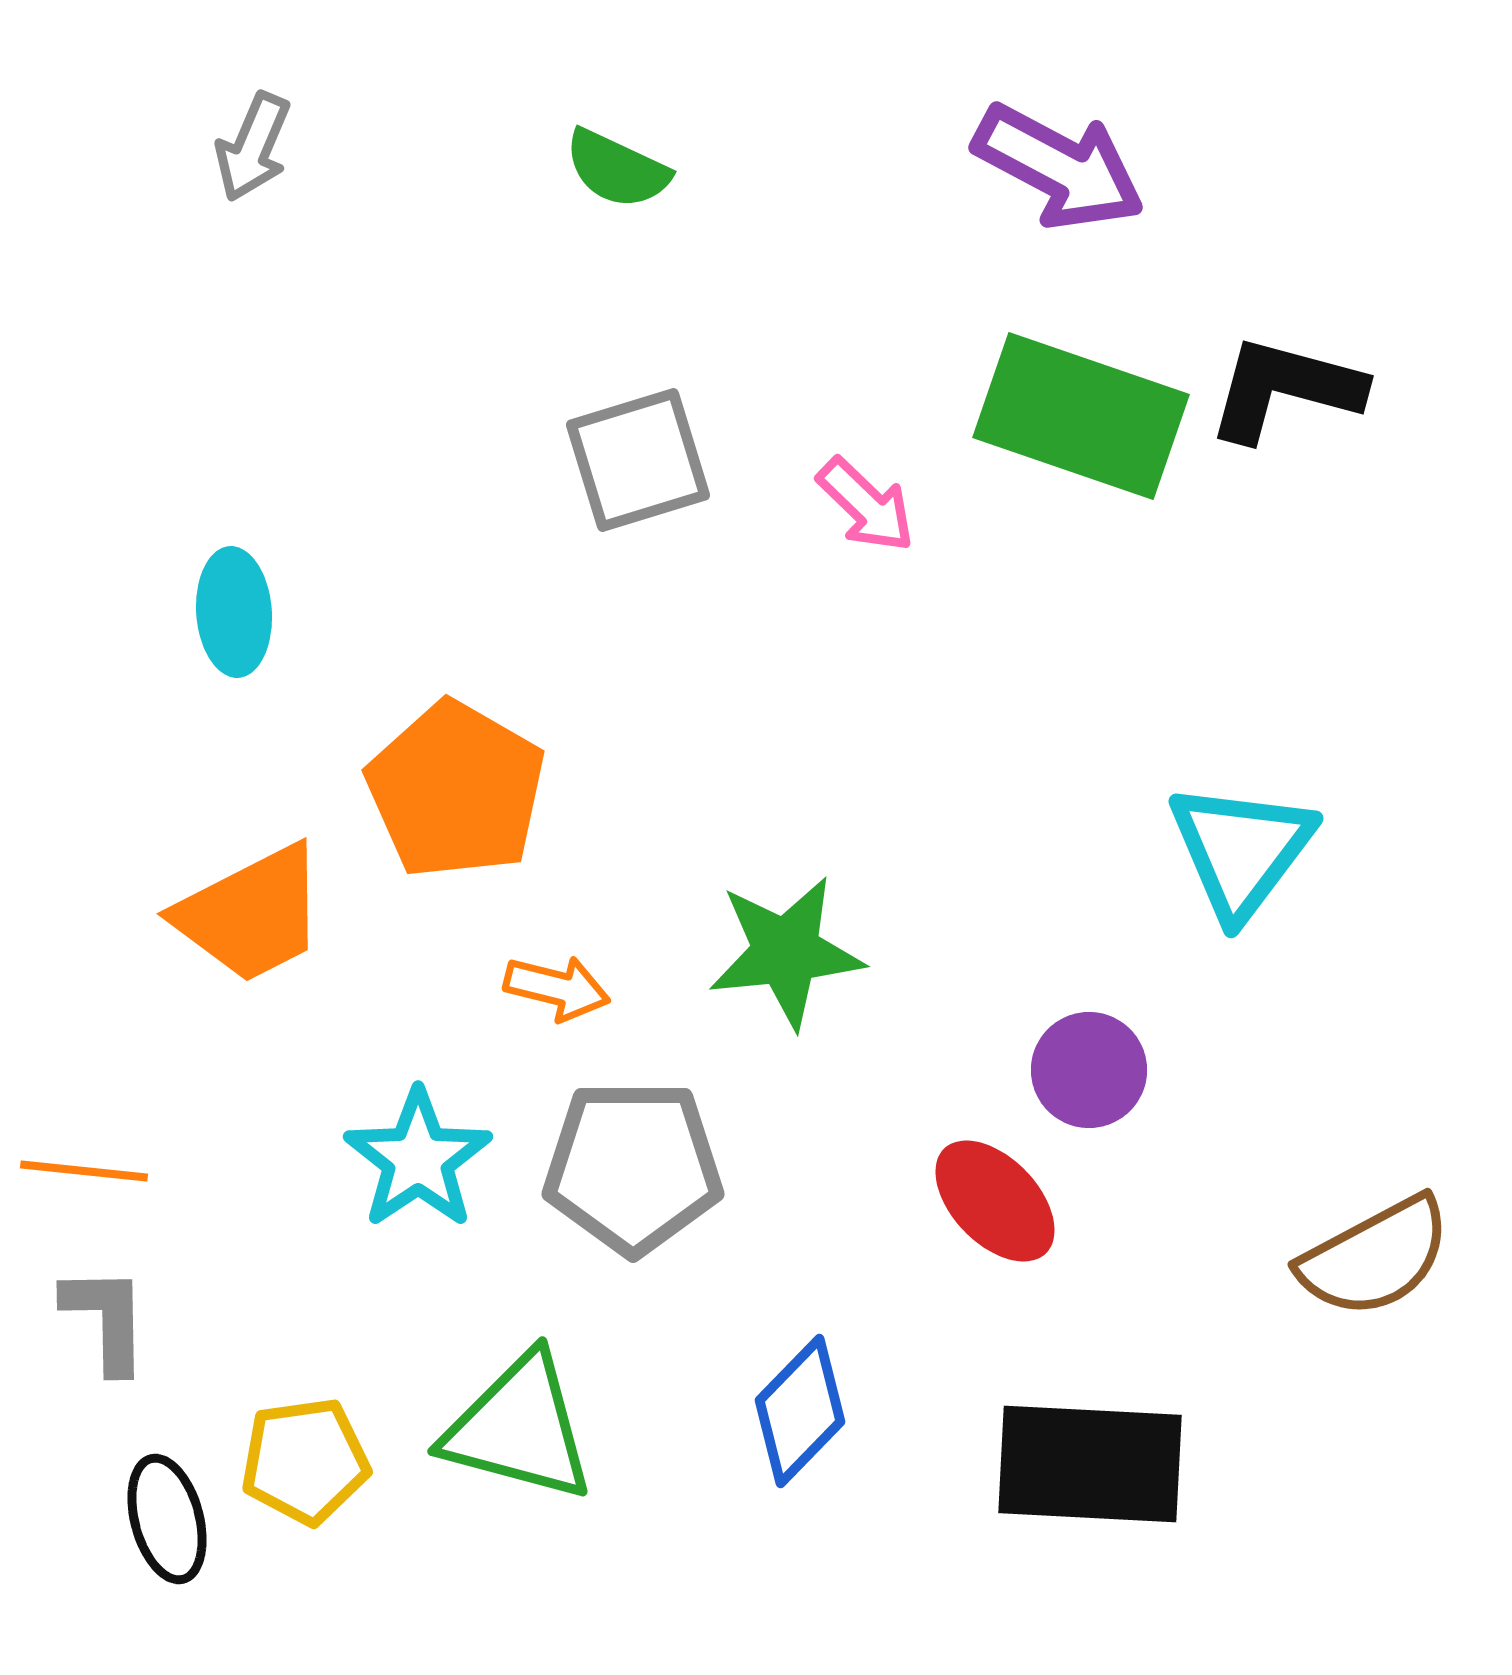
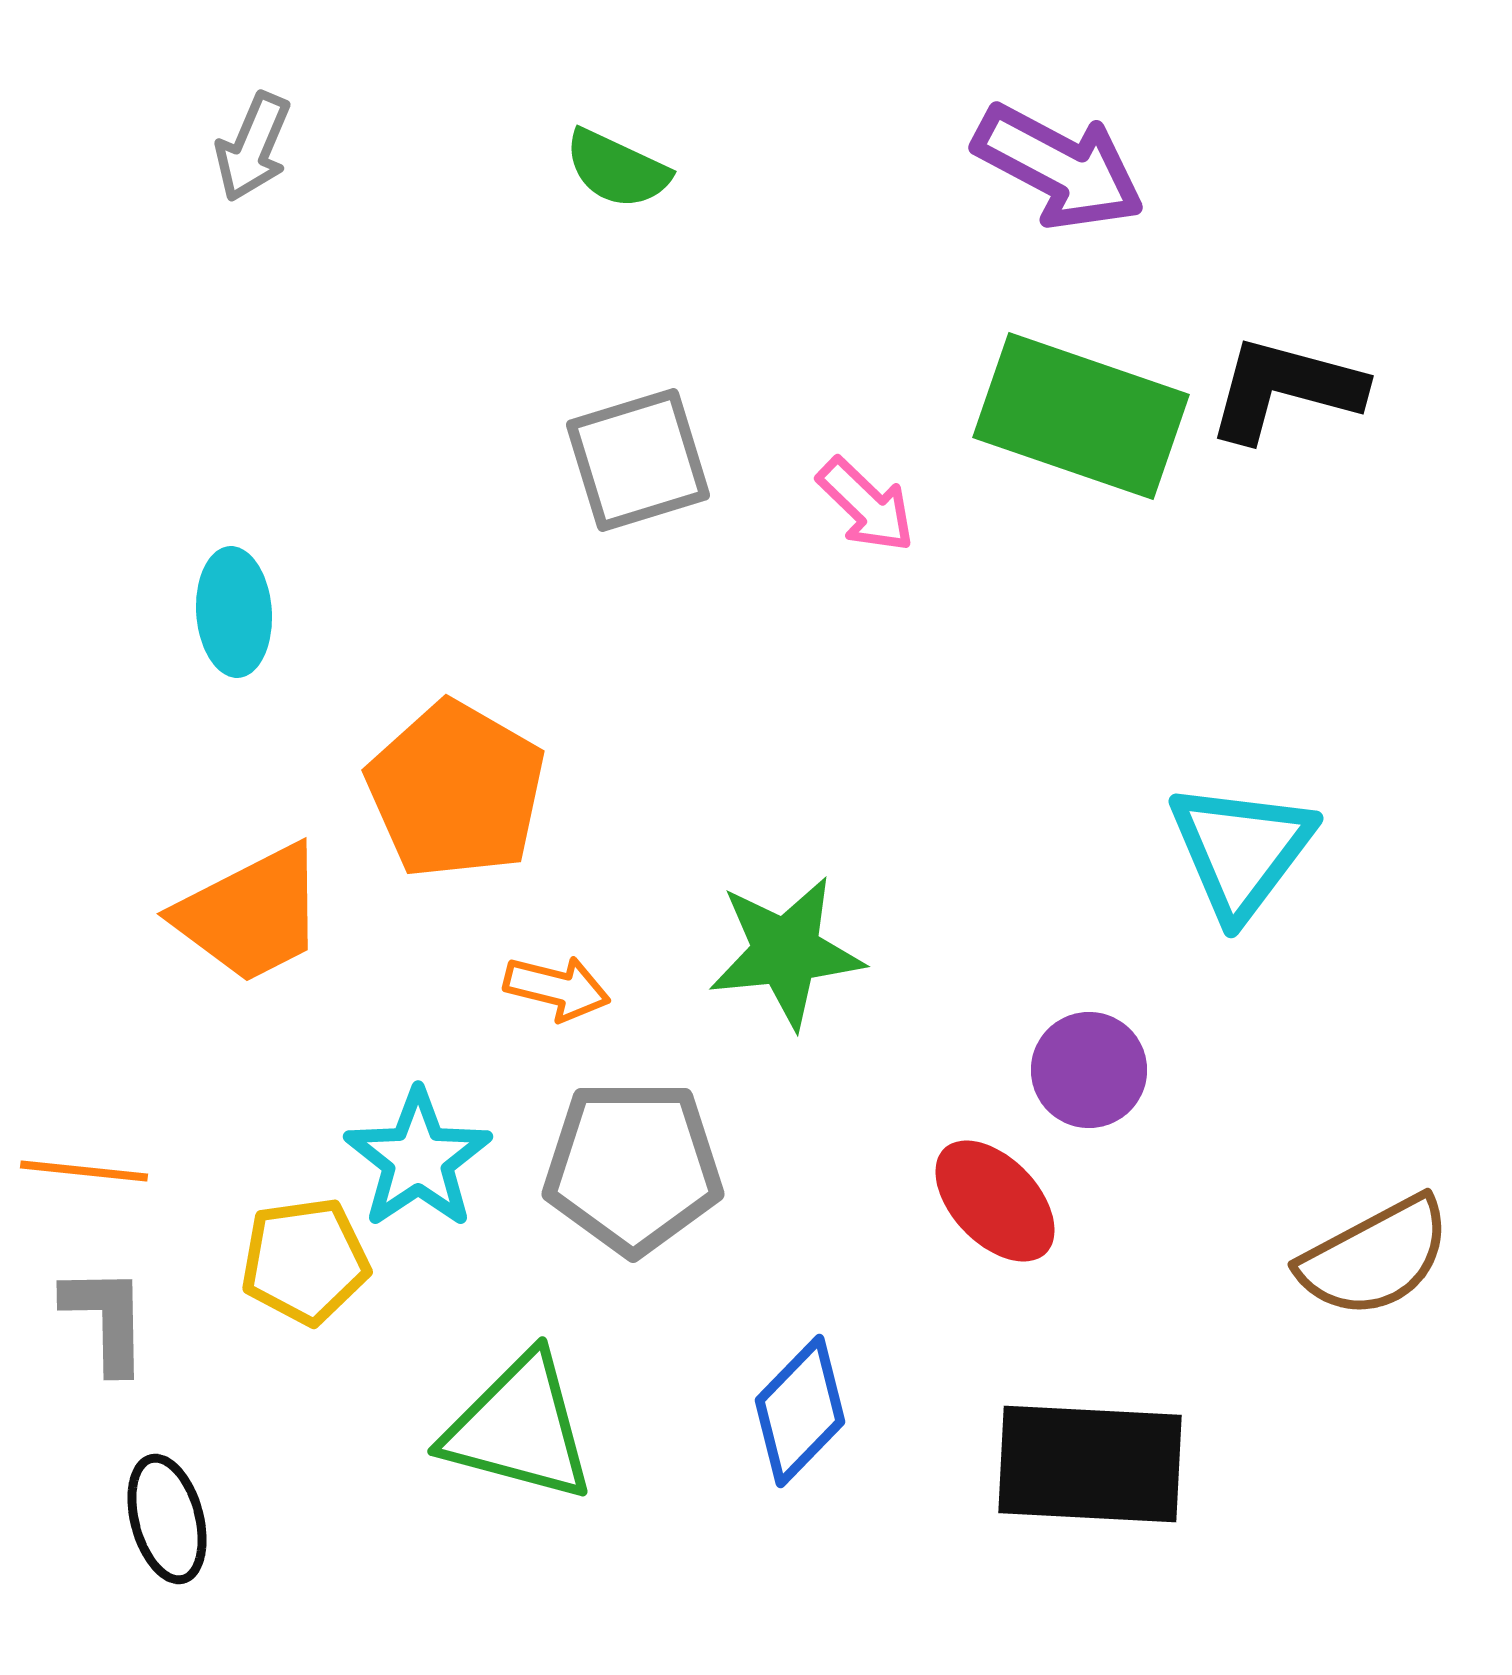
yellow pentagon: moved 200 px up
